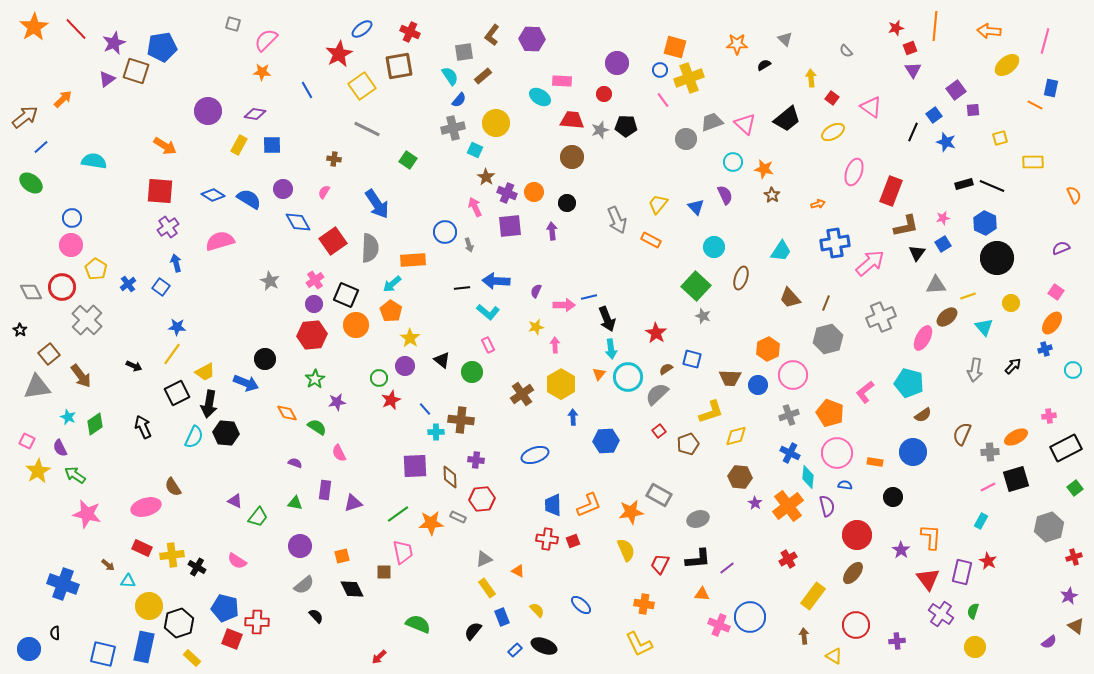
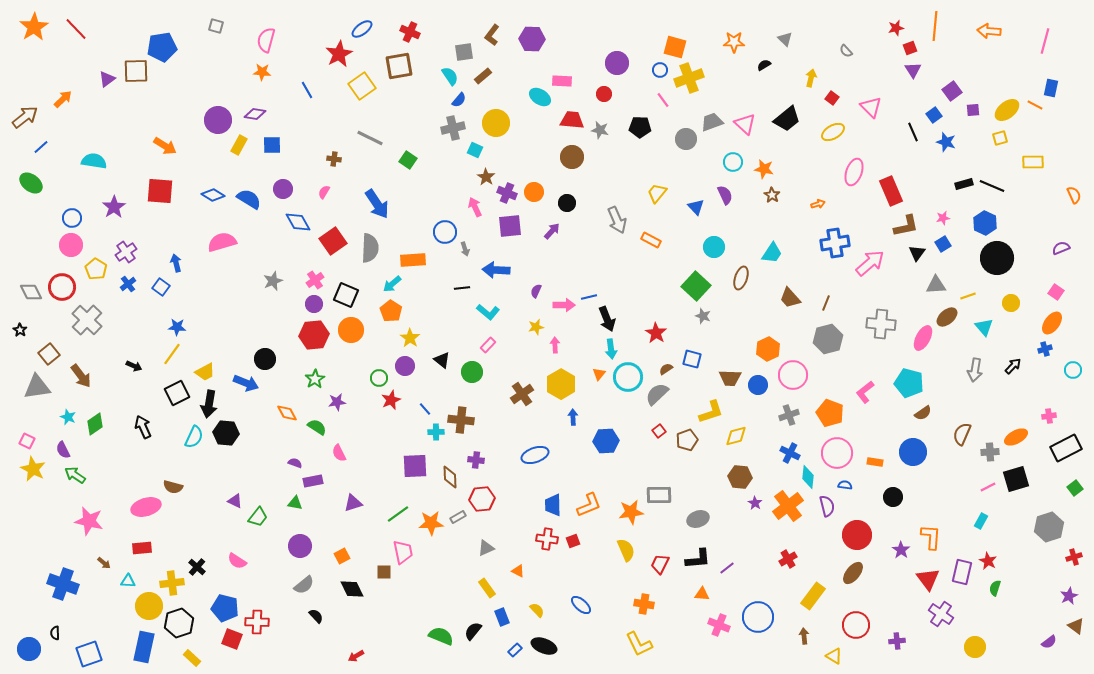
gray square at (233, 24): moved 17 px left, 2 px down
pink semicircle at (266, 40): rotated 30 degrees counterclockwise
purple star at (114, 43): moved 164 px down; rotated 10 degrees counterclockwise
orange star at (737, 44): moved 3 px left, 2 px up
yellow ellipse at (1007, 65): moved 45 px down
brown square at (136, 71): rotated 20 degrees counterclockwise
yellow arrow at (811, 78): rotated 18 degrees clockwise
purple square at (956, 90): moved 4 px left, 1 px down
pink triangle at (871, 107): rotated 10 degrees clockwise
purple circle at (208, 111): moved 10 px right, 9 px down
black pentagon at (626, 126): moved 14 px right, 1 px down
gray line at (367, 129): moved 3 px right, 9 px down
gray star at (600, 130): rotated 30 degrees clockwise
black line at (913, 132): rotated 48 degrees counterclockwise
red rectangle at (891, 191): rotated 44 degrees counterclockwise
yellow trapezoid at (658, 204): moved 1 px left, 11 px up
purple cross at (168, 227): moved 42 px left, 25 px down
purple arrow at (552, 231): rotated 48 degrees clockwise
pink semicircle at (220, 241): moved 2 px right, 1 px down
gray arrow at (469, 245): moved 4 px left, 4 px down
cyan trapezoid at (781, 251): moved 9 px left, 2 px down
gray star at (270, 281): moved 3 px right; rotated 24 degrees clockwise
blue arrow at (496, 281): moved 11 px up
gray cross at (881, 317): moved 7 px down; rotated 28 degrees clockwise
orange circle at (356, 325): moved 5 px left, 5 px down
red hexagon at (312, 335): moved 2 px right
pink rectangle at (488, 345): rotated 70 degrees clockwise
brown semicircle at (923, 415): moved 2 px up
brown pentagon at (688, 444): moved 1 px left, 4 px up
purple semicircle at (60, 448): moved 3 px right, 2 px down
yellow star at (38, 471): moved 5 px left, 2 px up; rotated 15 degrees counterclockwise
brown semicircle at (173, 487): rotated 42 degrees counterclockwise
purple rectangle at (325, 490): moved 12 px left, 9 px up; rotated 72 degrees clockwise
gray rectangle at (659, 495): rotated 30 degrees counterclockwise
pink star at (87, 514): moved 2 px right, 7 px down
gray rectangle at (458, 517): rotated 56 degrees counterclockwise
red rectangle at (142, 548): rotated 30 degrees counterclockwise
yellow cross at (172, 555): moved 28 px down
orange square at (342, 556): rotated 14 degrees counterclockwise
gray triangle at (484, 559): moved 2 px right, 11 px up
brown arrow at (108, 565): moved 4 px left, 2 px up
black cross at (197, 567): rotated 12 degrees clockwise
green semicircle at (973, 611): moved 22 px right, 23 px up
blue circle at (750, 617): moved 8 px right
green semicircle at (418, 624): moved 23 px right, 12 px down
blue square at (103, 654): moved 14 px left; rotated 32 degrees counterclockwise
red arrow at (379, 657): moved 23 px left, 1 px up; rotated 14 degrees clockwise
